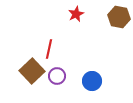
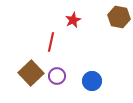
red star: moved 3 px left, 6 px down
red line: moved 2 px right, 7 px up
brown square: moved 1 px left, 2 px down
